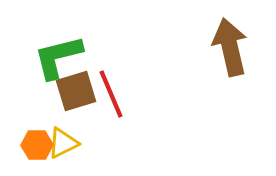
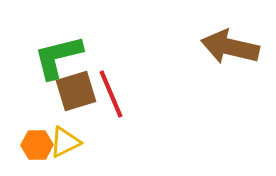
brown arrow: rotated 64 degrees counterclockwise
yellow triangle: moved 2 px right, 1 px up
